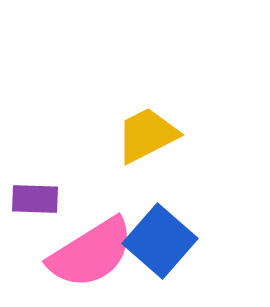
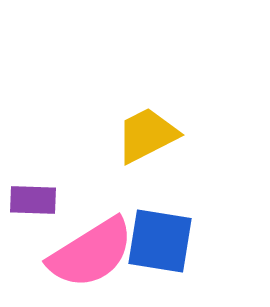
purple rectangle: moved 2 px left, 1 px down
blue square: rotated 32 degrees counterclockwise
